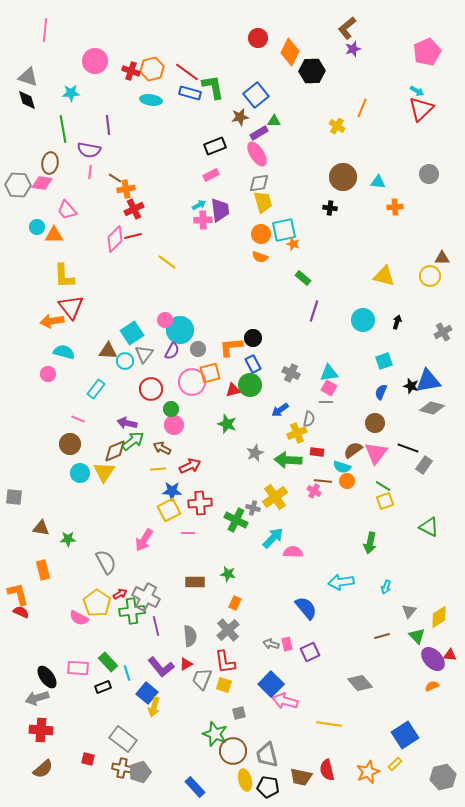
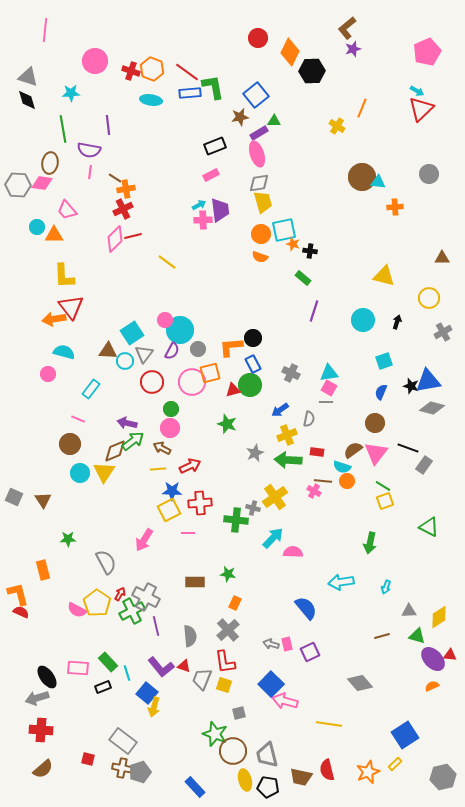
orange hexagon at (152, 69): rotated 25 degrees counterclockwise
blue rectangle at (190, 93): rotated 20 degrees counterclockwise
pink ellipse at (257, 154): rotated 15 degrees clockwise
brown circle at (343, 177): moved 19 px right
black cross at (330, 208): moved 20 px left, 43 px down
red cross at (134, 209): moved 11 px left
yellow circle at (430, 276): moved 1 px left, 22 px down
orange arrow at (52, 321): moved 2 px right, 2 px up
cyan rectangle at (96, 389): moved 5 px left
red circle at (151, 389): moved 1 px right, 7 px up
pink circle at (174, 425): moved 4 px left, 3 px down
yellow cross at (297, 433): moved 10 px left, 2 px down
gray square at (14, 497): rotated 18 degrees clockwise
green cross at (236, 520): rotated 20 degrees counterclockwise
brown triangle at (41, 528): moved 2 px right, 28 px up; rotated 48 degrees clockwise
red arrow at (120, 594): rotated 32 degrees counterclockwise
green cross at (132, 611): rotated 20 degrees counterclockwise
gray triangle at (409, 611): rotated 49 degrees clockwise
pink semicircle at (79, 618): moved 2 px left, 8 px up
green triangle at (417, 636): rotated 30 degrees counterclockwise
red triangle at (186, 664): moved 2 px left, 2 px down; rotated 48 degrees clockwise
gray rectangle at (123, 739): moved 2 px down
